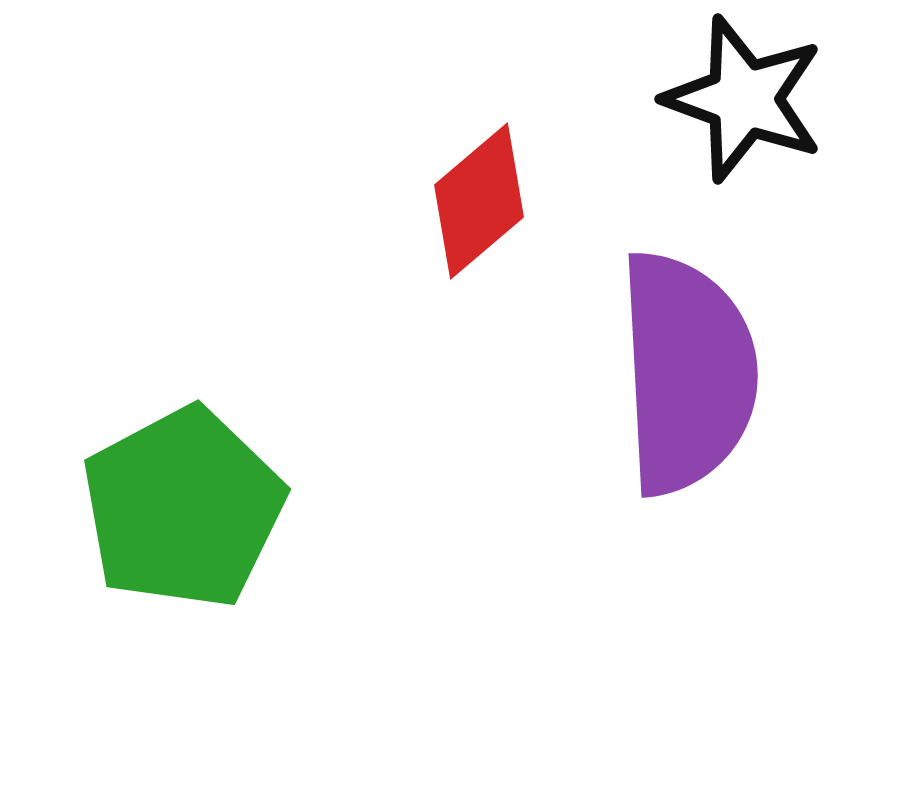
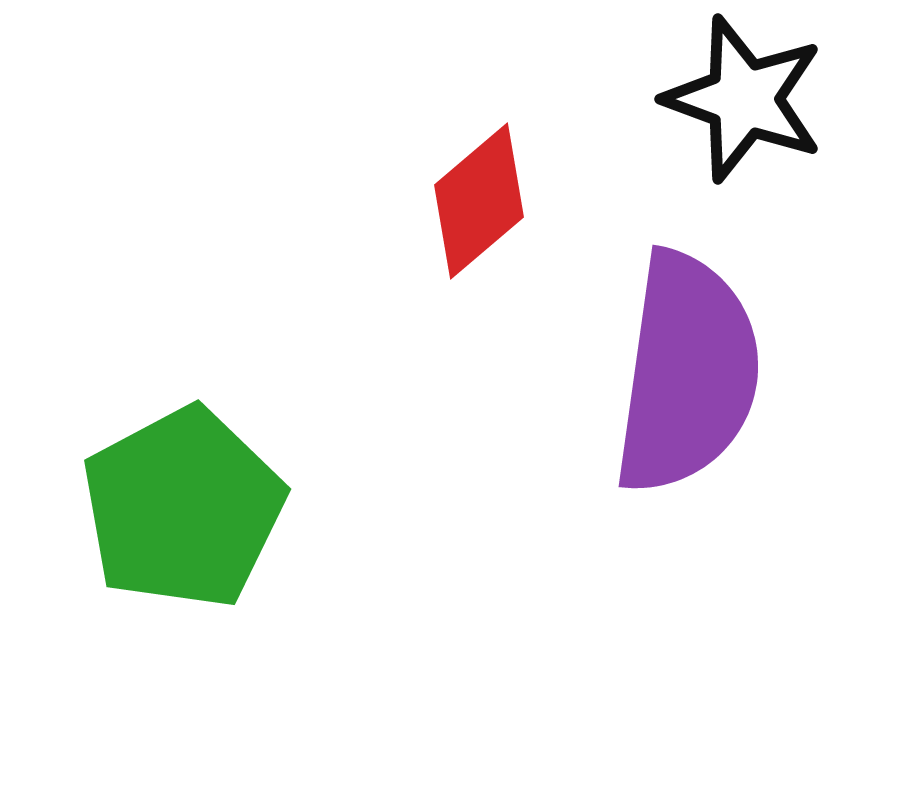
purple semicircle: rotated 11 degrees clockwise
